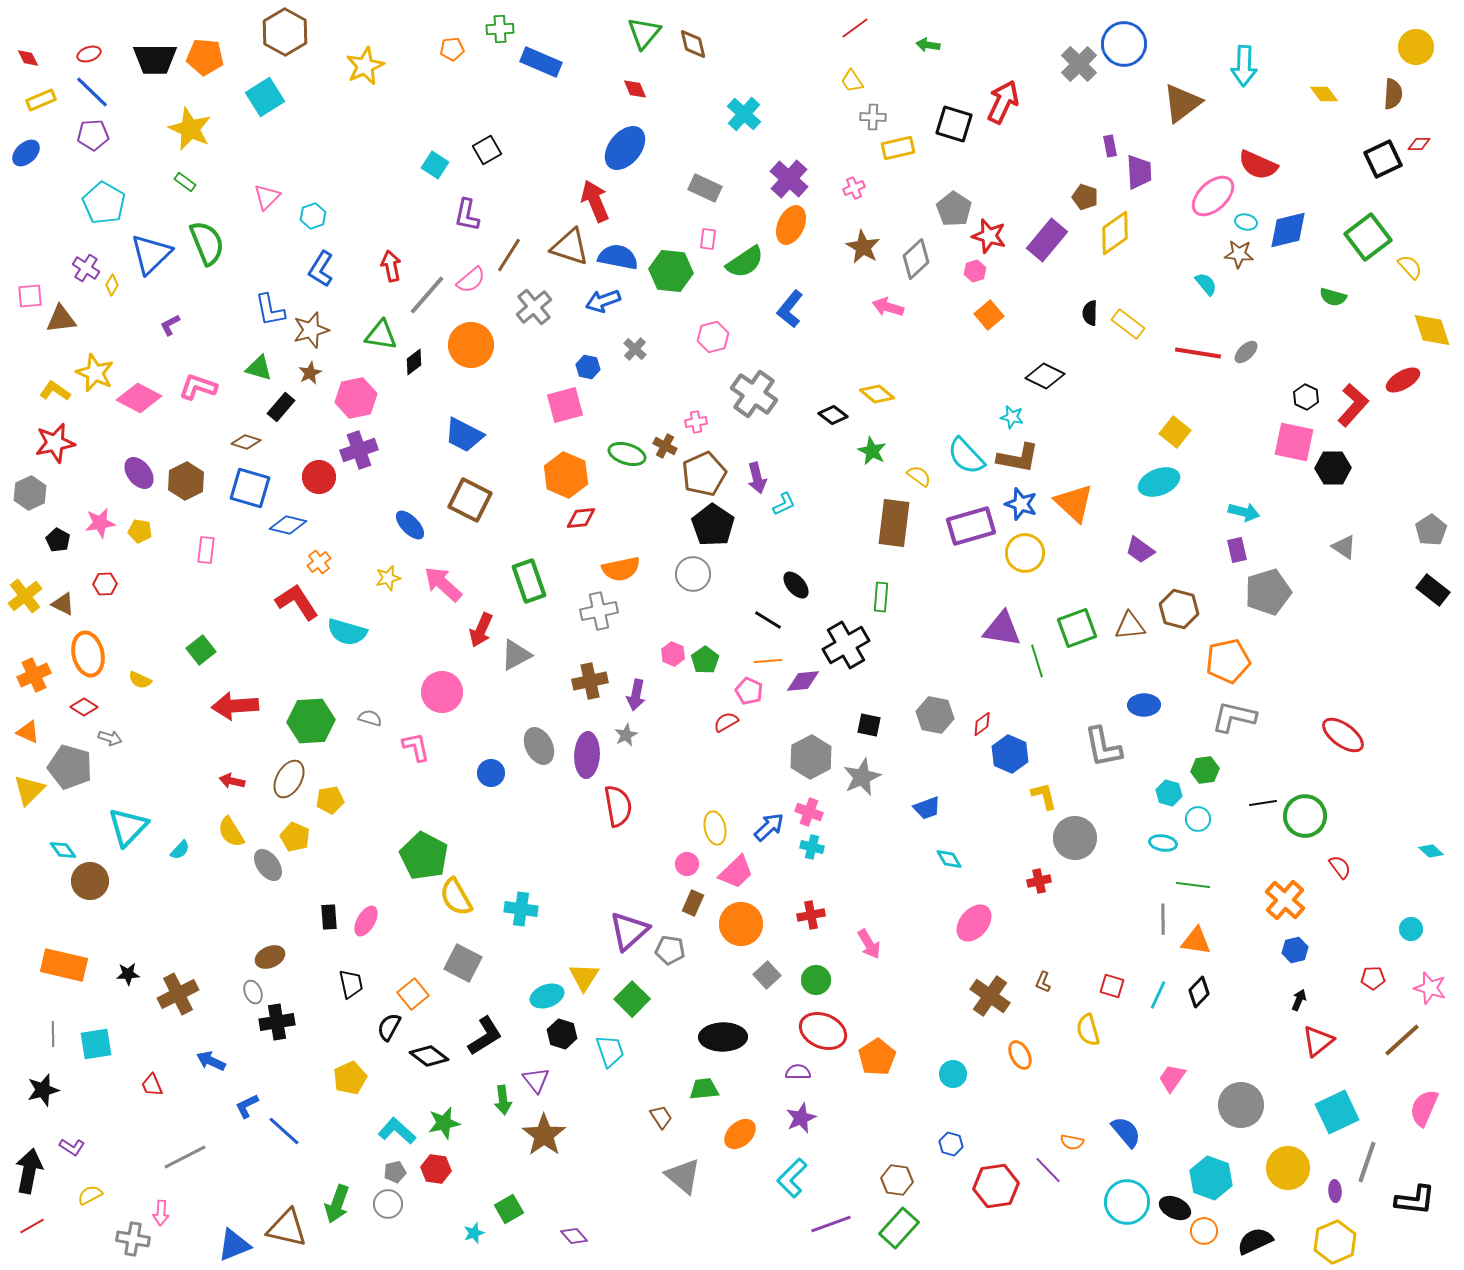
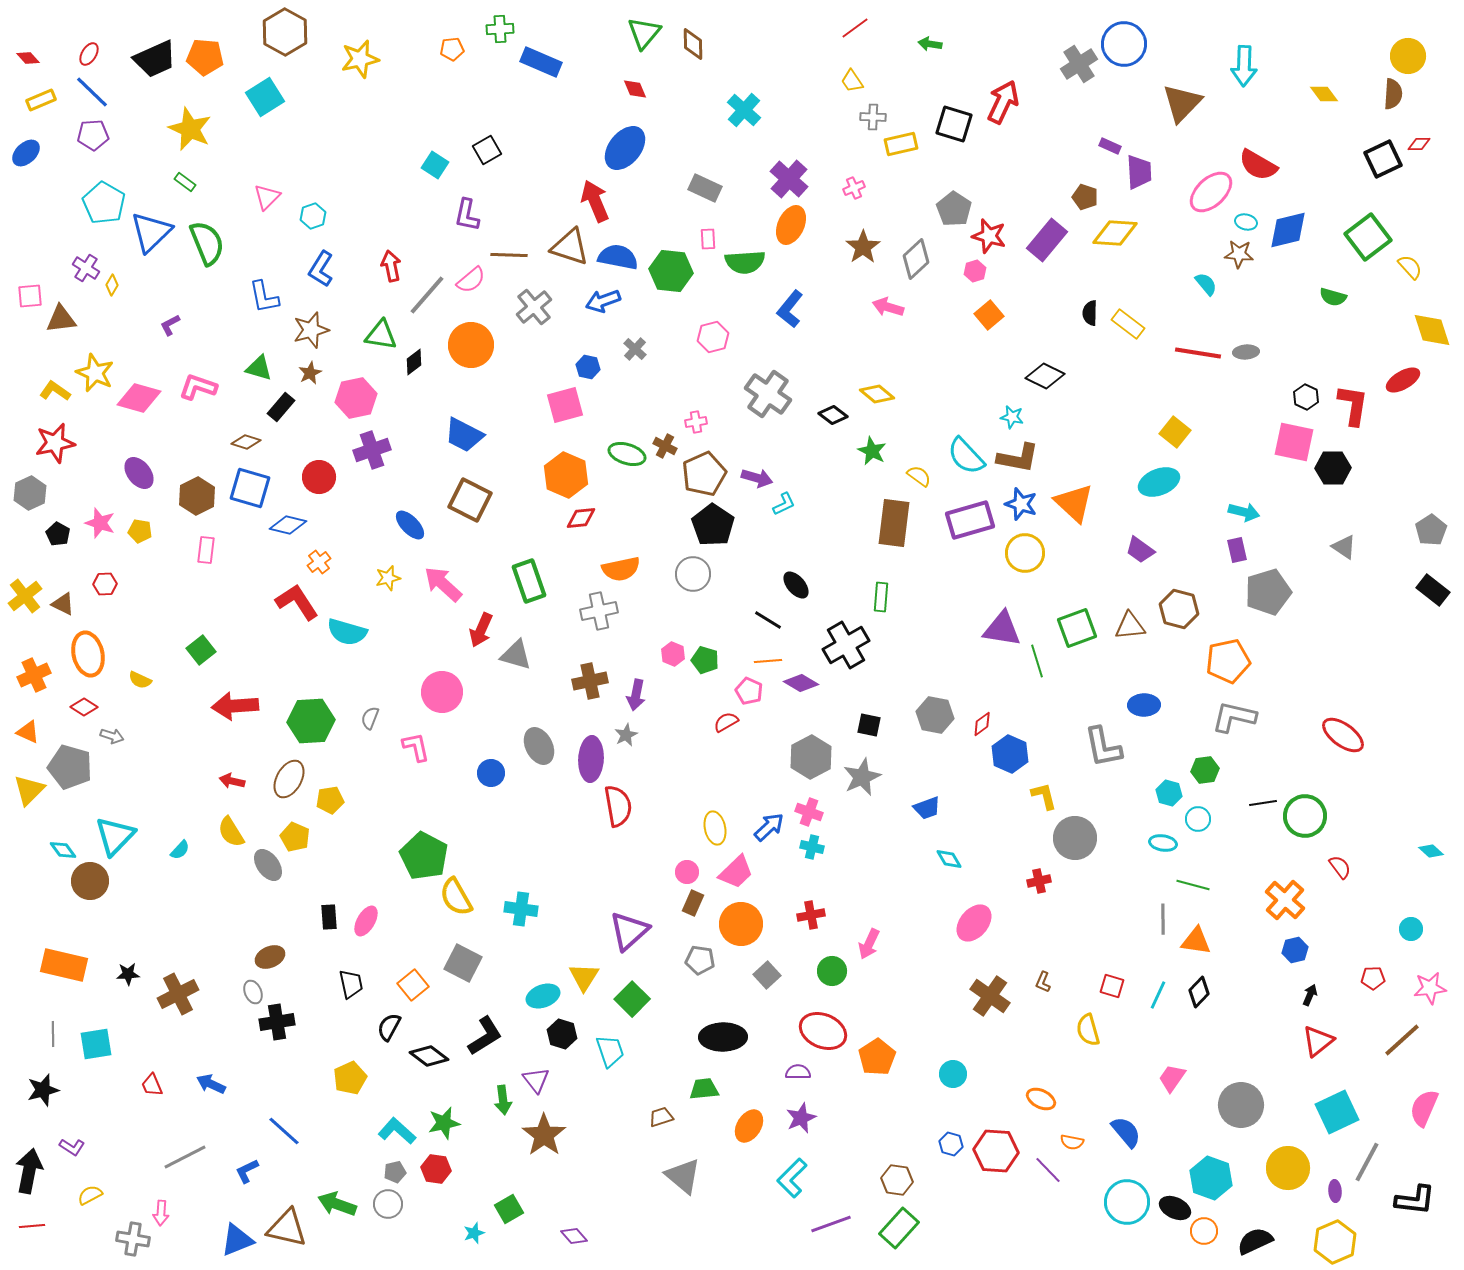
brown diamond at (693, 44): rotated 12 degrees clockwise
green arrow at (928, 45): moved 2 px right, 1 px up
yellow circle at (1416, 47): moved 8 px left, 9 px down
red ellipse at (89, 54): rotated 40 degrees counterclockwise
red diamond at (28, 58): rotated 15 degrees counterclockwise
black trapezoid at (155, 59): rotated 24 degrees counterclockwise
gray cross at (1079, 64): rotated 12 degrees clockwise
yellow star at (365, 66): moved 5 px left, 7 px up; rotated 12 degrees clockwise
brown triangle at (1182, 103): rotated 9 degrees counterclockwise
cyan cross at (744, 114): moved 4 px up
purple rectangle at (1110, 146): rotated 55 degrees counterclockwise
yellow rectangle at (898, 148): moved 3 px right, 4 px up
red semicircle at (1258, 165): rotated 6 degrees clockwise
pink ellipse at (1213, 196): moved 2 px left, 4 px up
yellow diamond at (1115, 233): rotated 39 degrees clockwise
pink rectangle at (708, 239): rotated 10 degrees counterclockwise
brown star at (863, 247): rotated 8 degrees clockwise
blue triangle at (151, 254): moved 22 px up
brown line at (509, 255): rotated 60 degrees clockwise
green semicircle at (745, 262): rotated 30 degrees clockwise
blue L-shape at (270, 310): moved 6 px left, 13 px up
gray ellipse at (1246, 352): rotated 40 degrees clockwise
gray cross at (754, 394): moved 14 px right
pink diamond at (139, 398): rotated 12 degrees counterclockwise
red L-shape at (1353, 405): rotated 33 degrees counterclockwise
purple cross at (359, 450): moved 13 px right
purple arrow at (757, 478): rotated 60 degrees counterclockwise
brown hexagon at (186, 481): moved 11 px right, 15 px down
pink star at (100, 523): rotated 28 degrees clockwise
purple rectangle at (971, 526): moved 1 px left, 6 px up
black pentagon at (58, 540): moved 6 px up
gray triangle at (516, 655): rotated 44 degrees clockwise
green pentagon at (705, 660): rotated 20 degrees counterclockwise
purple diamond at (803, 681): moved 2 px left, 2 px down; rotated 36 degrees clockwise
gray semicircle at (370, 718): rotated 85 degrees counterclockwise
gray arrow at (110, 738): moved 2 px right, 2 px up
purple ellipse at (587, 755): moved 4 px right, 4 px down
cyan triangle at (128, 827): moved 13 px left, 9 px down
pink circle at (687, 864): moved 8 px down
green line at (1193, 885): rotated 8 degrees clockwise
pink arrow at (869, 944): rotated 56 degrees clockwise
gray pentagon at (670, 950): moved 30 px right, 10 px down
green circle at (816, 980): moved 16 px right, 9 px up
pink star at (1430, 988): rotated 24 degrees counterclockwise
orange square at (413, 994): moved 9 px up
cyan ellipse at (547, 996): moved 4 px left
black arrow at (1299, 1000): moved 11 px right, 5 px up
orange ellipse at (1020, 1055): moved 21 px right, 44 px down; rotated 36 degrees counterclockwise
blue arrow at (211, 1061): moved 23 px down
blue L-shape at (247, 1106): moved 65 px down
brown trapezoid at (661, 1117): rotated 75 degrees counterclockwise
orange ellipse at (740, 1134): moved 9 px right, 8 px up; rotated 16 degrees counterclockwise
gray line at (1367, 1162): rotated 9 degrees clockwise
red hexagon at (996, 1186): moved 35 px up; rotated 12 degrees clockwise
green arrow at (337, 1204): rotated 90 degrees clockwise
red line at (32, 1226): rotated 25 degrees clockwise
blue triangle at (234, 1245): moved 3 px right, 5 px up
